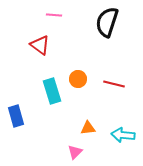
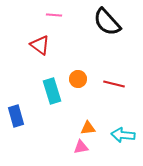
black semicircle: rotated 60 degrees counterclockwise
pink triangle: moved 6 px right, 5 px up; rotated 35 degrees clockwise
